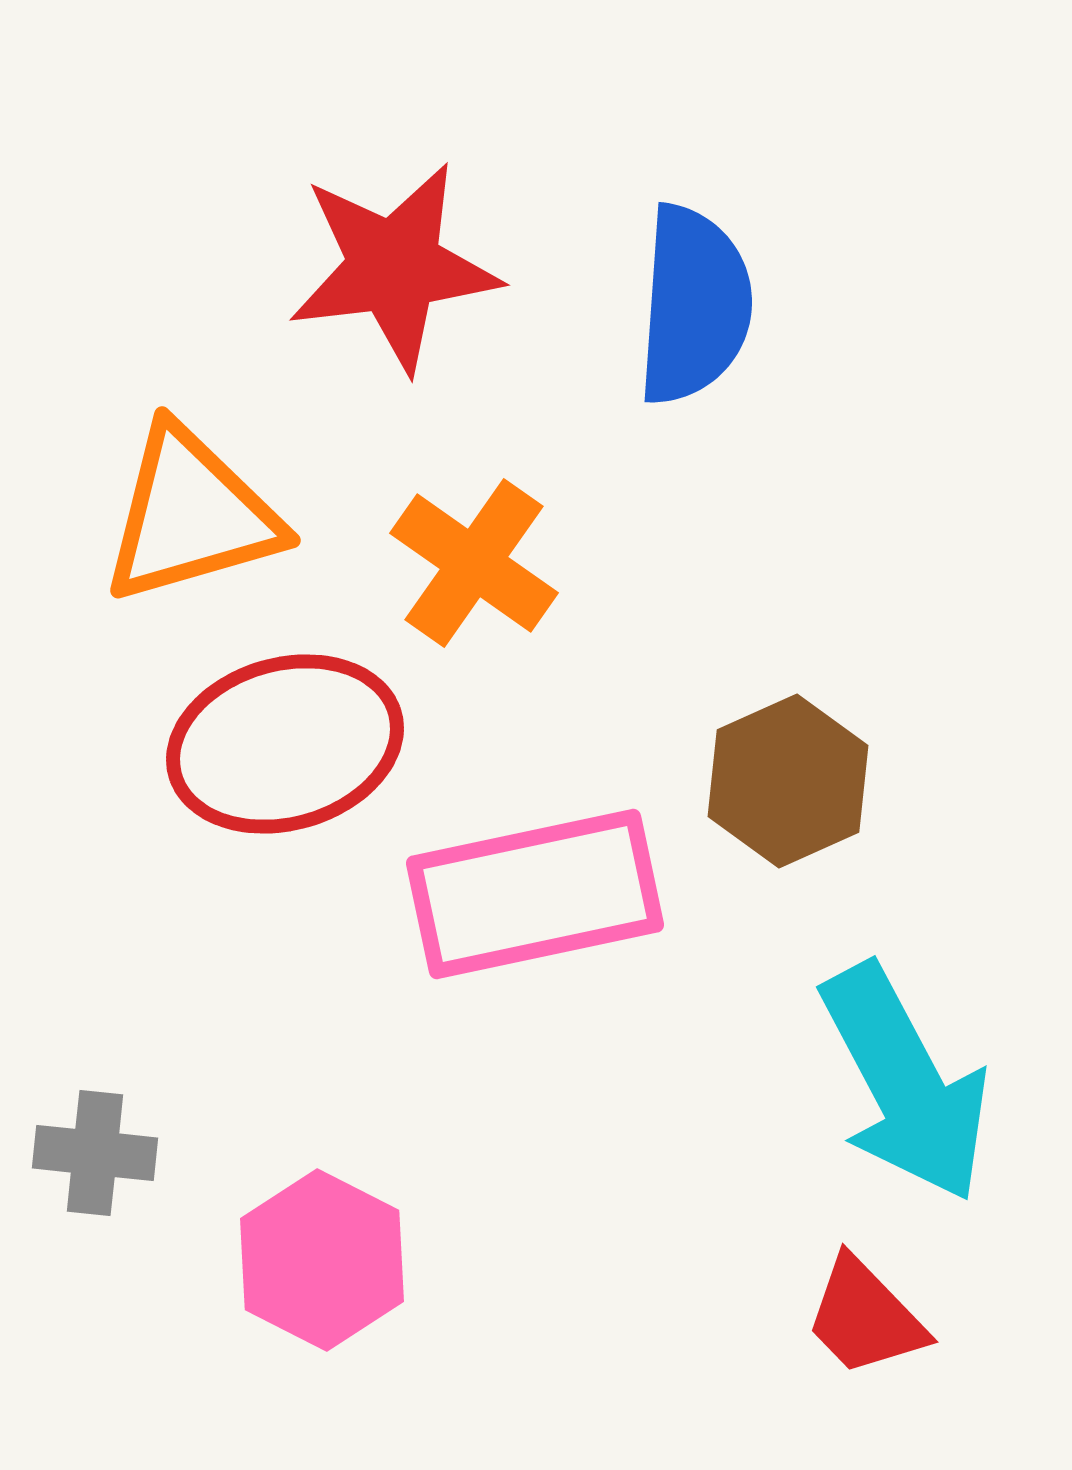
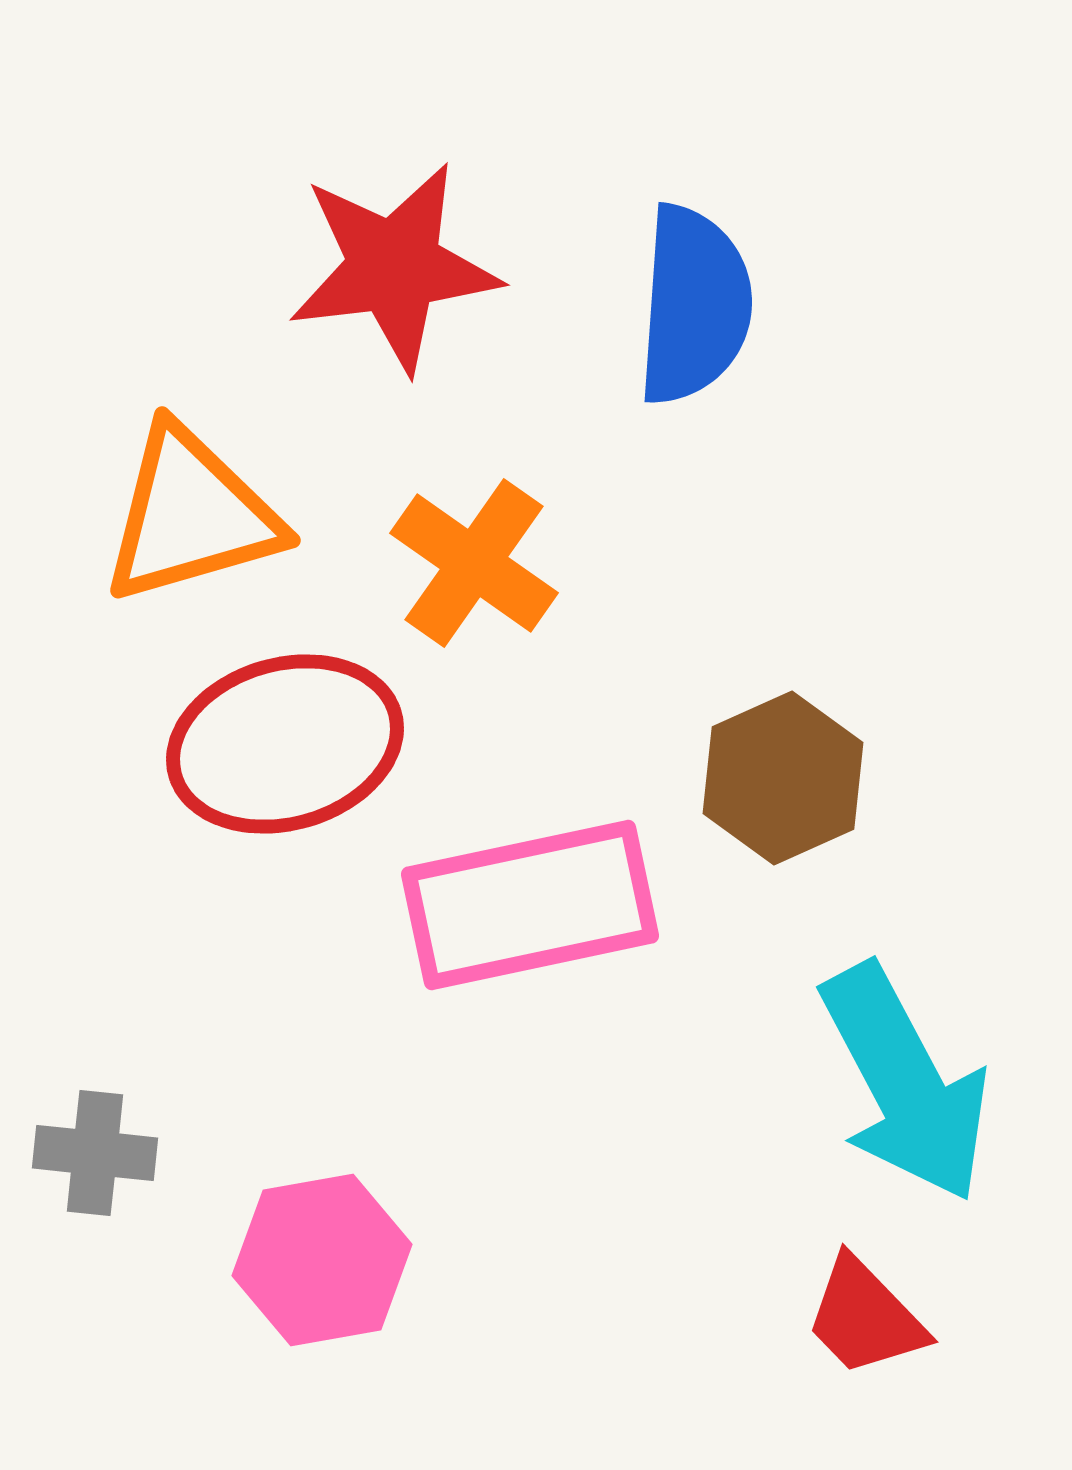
brown hexagon: moved 5 px left, 3 px up
pink rectangle: moved 5 px left, 11 px down
pink hexagon: rotated 23 degrees clockwise
